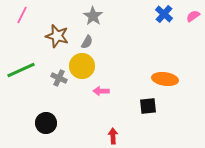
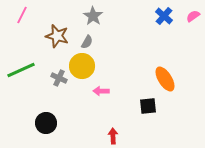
blue cross: moved 2 px down
orange ellipse: rotated 50 degrees clockwise
